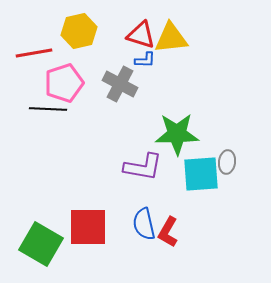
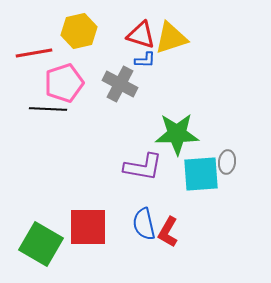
yellow triangle: rotated 12 degrees counterclockwise
